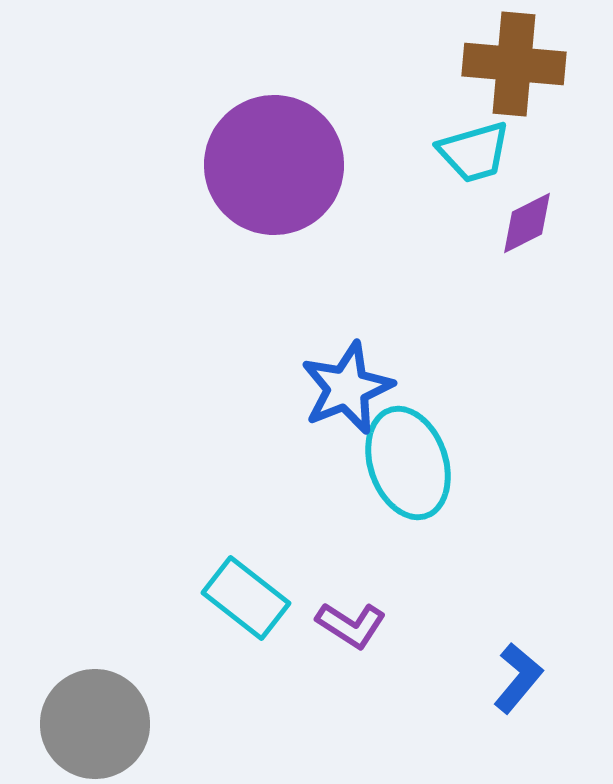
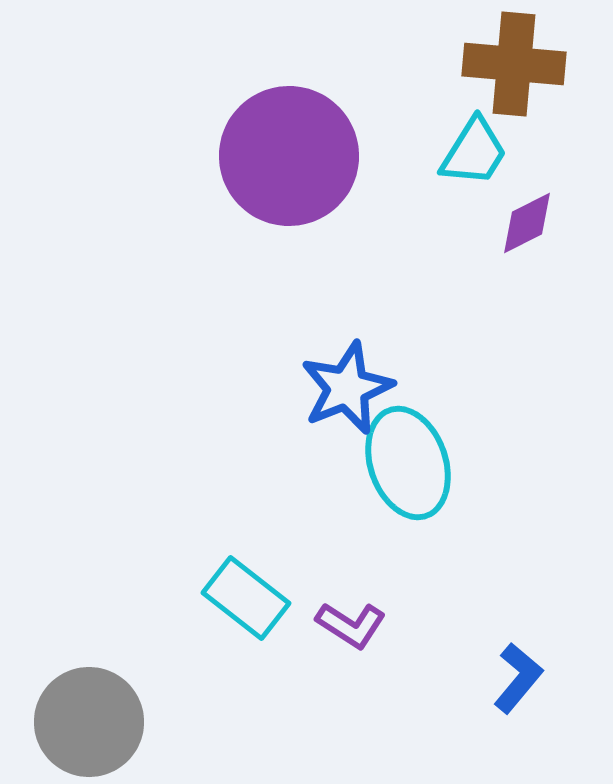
cyan trapezoid: rotated 42 degrees counterclockwise
purple circle: moved 15 px right, 9 px up
gray circle: moved 6 px left, 2 px up
